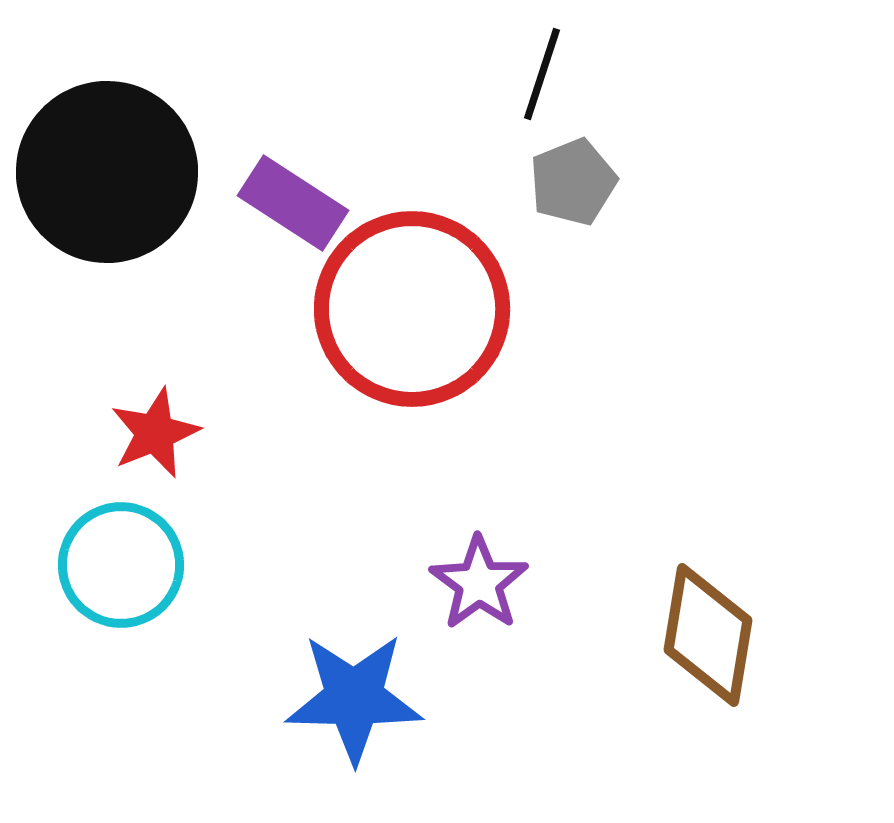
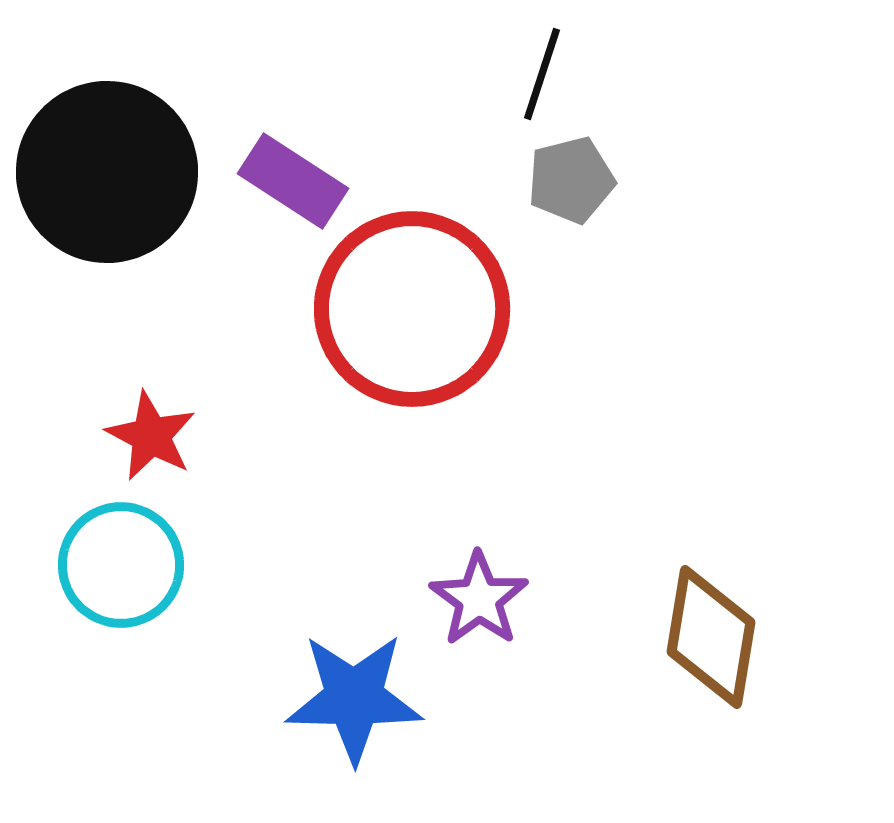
gray pentagon: moved 2 px left, 2 px up; rotated 8 degrees clockwise
purple rectangle: moved 22 px up
red star: moved 4 px left, 3 px down; rotated 22 degrees counterclockwise
purple star: moved 16 px down
brown diamond: moved 3 px right, 2 px down
